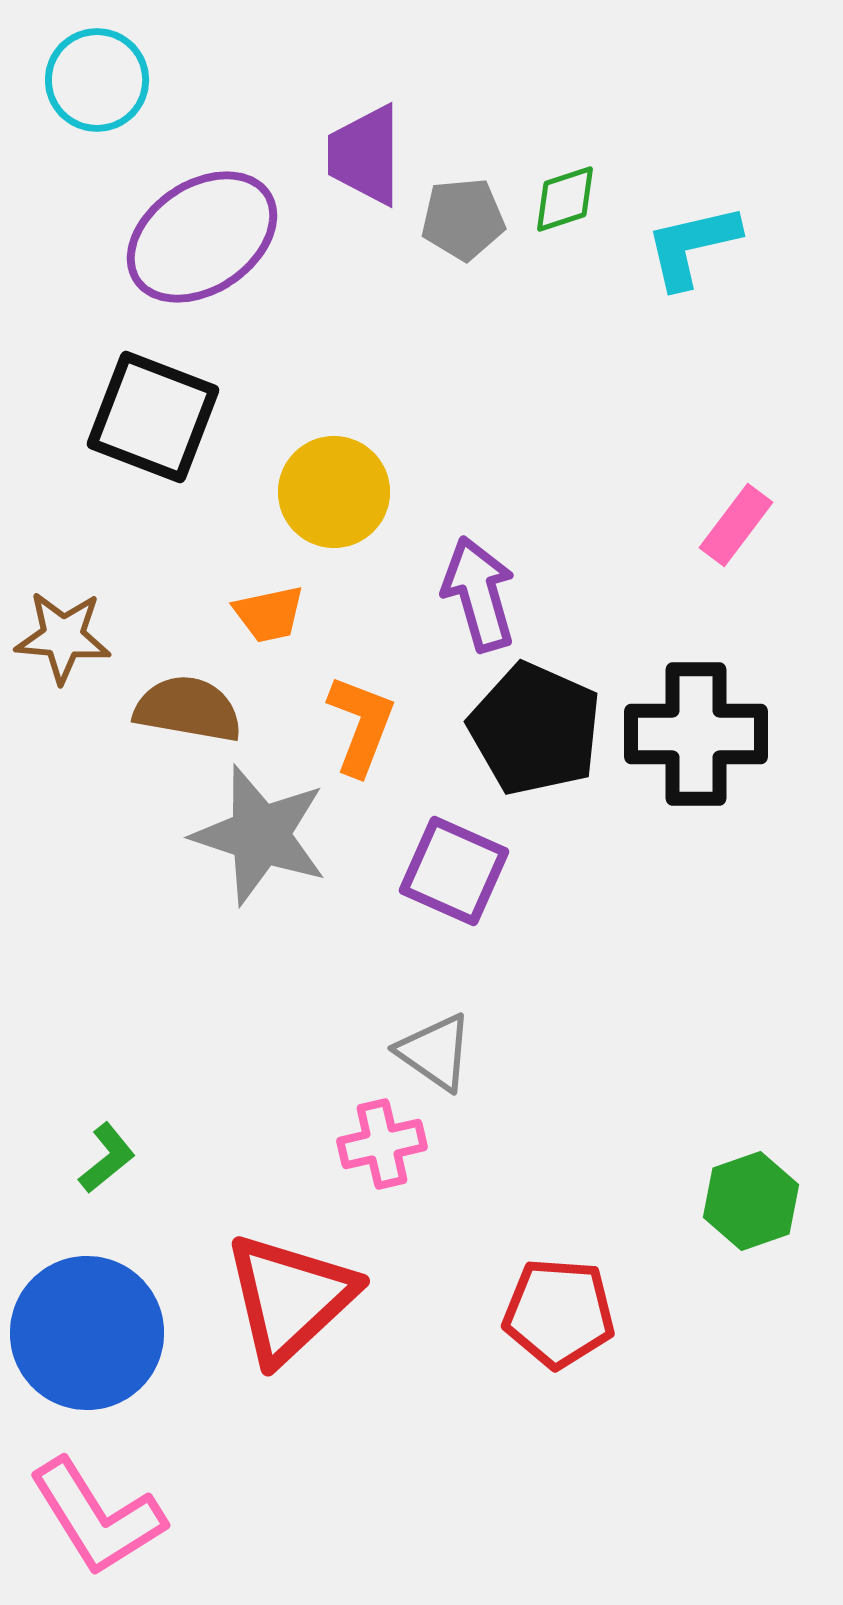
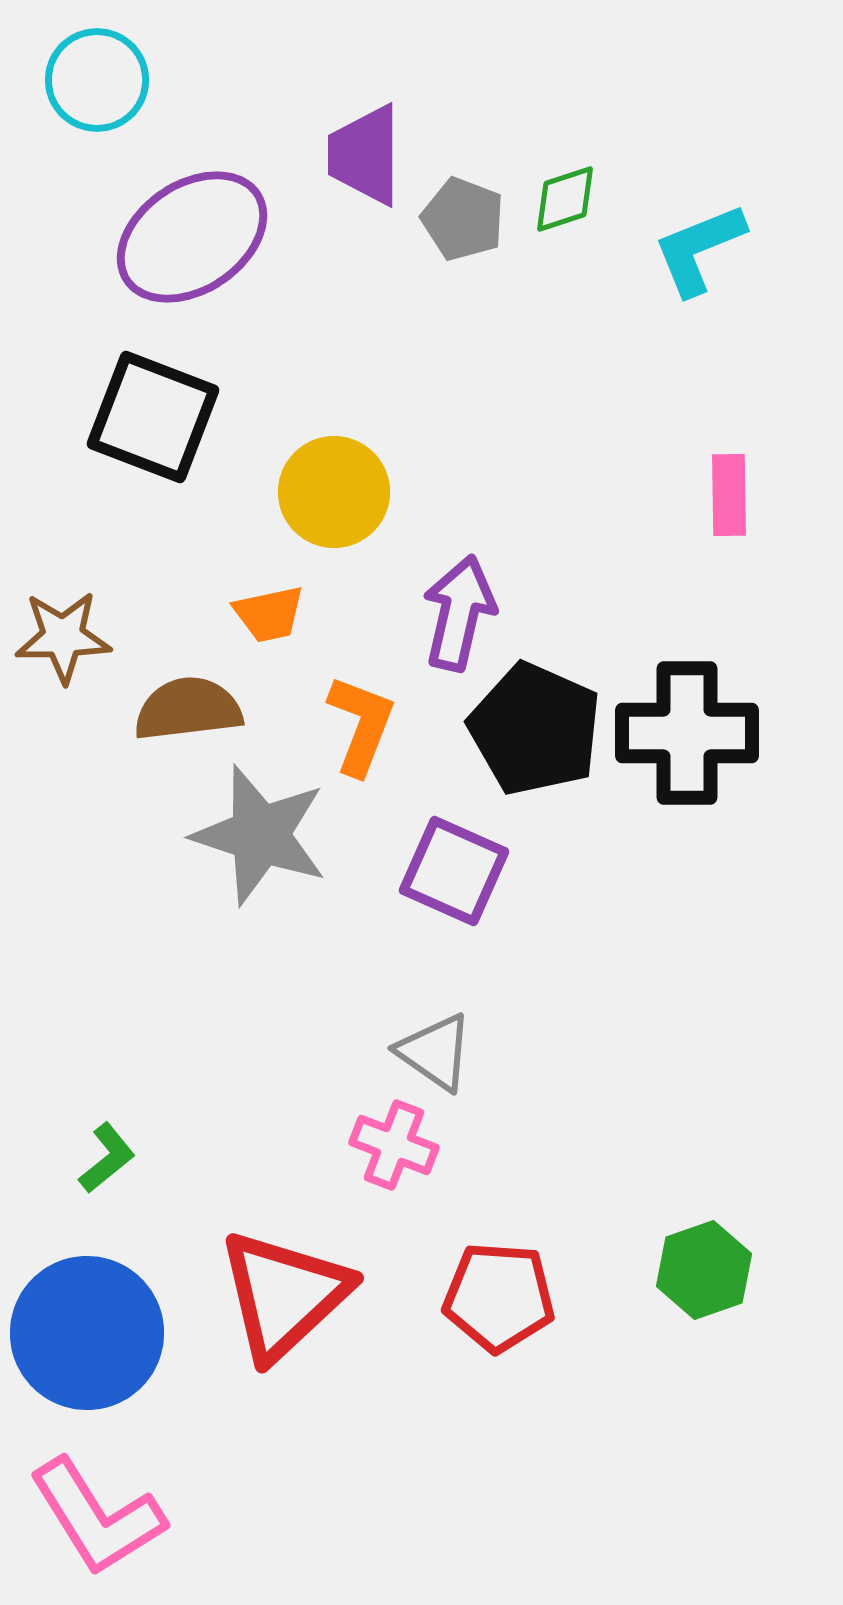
gray pentagon: rotated 26 degrees clockwise
purple ellipse: moved 10 px left
cyan L-shape: moved 7 px right, 3 px down; rotated 9 degrees counterclockwise
pink rectangle: moved 7 px left, 30 px up; rotated 38 degrees counterclockwise
purple arrow: moved 20 px left, 19 px down; rotated 29 degrees clockwise
brown star: rotated 6 degrees counterclockwise
brown semicircle: rotated 17 degrees counterclockwise
black cross: moved 9 px left, 1 px up
pink cross: moved 12 px right, 1 px down; rotated 34 degrees clockwise
green hexagon: moved 47 px left, 69 px down
red triangle: moved 6 px left, 3 px up
red pentagon: moved 60 px left, 16 px up
